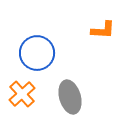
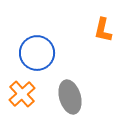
orange L-shape: rotated 100 degrees clockwise
